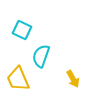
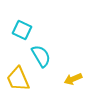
cyan semicircle: rotated 130 degrees clockwise
yellow arrow: rotated 96 degrees clockwise
